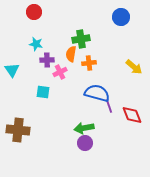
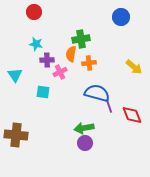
cyan triangle: moved 3 px right, 5 px down
brown cross: moved 2 px left, 5 px down
